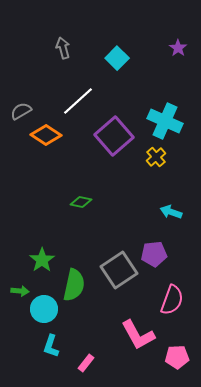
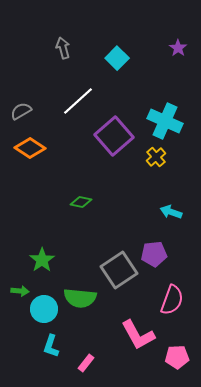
orange diamond: moved 16 px left, 13 px down
green semicircle: moved 6 px right, 13 px down; rotated 84 degrees clockwise
